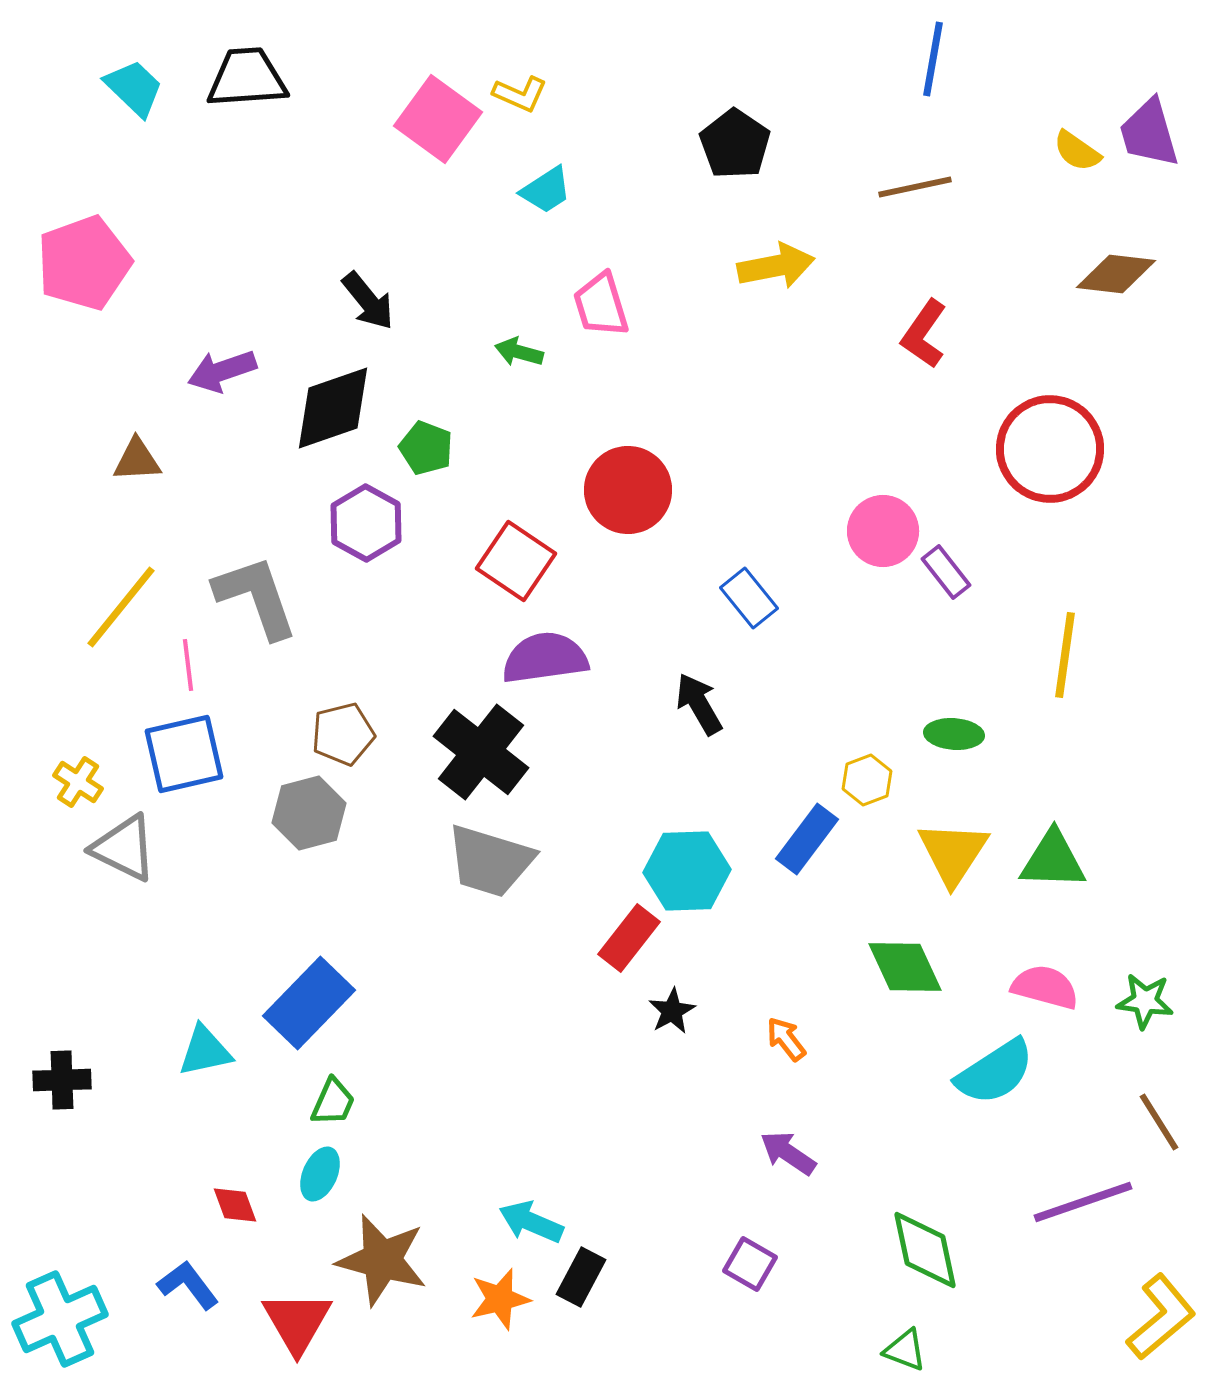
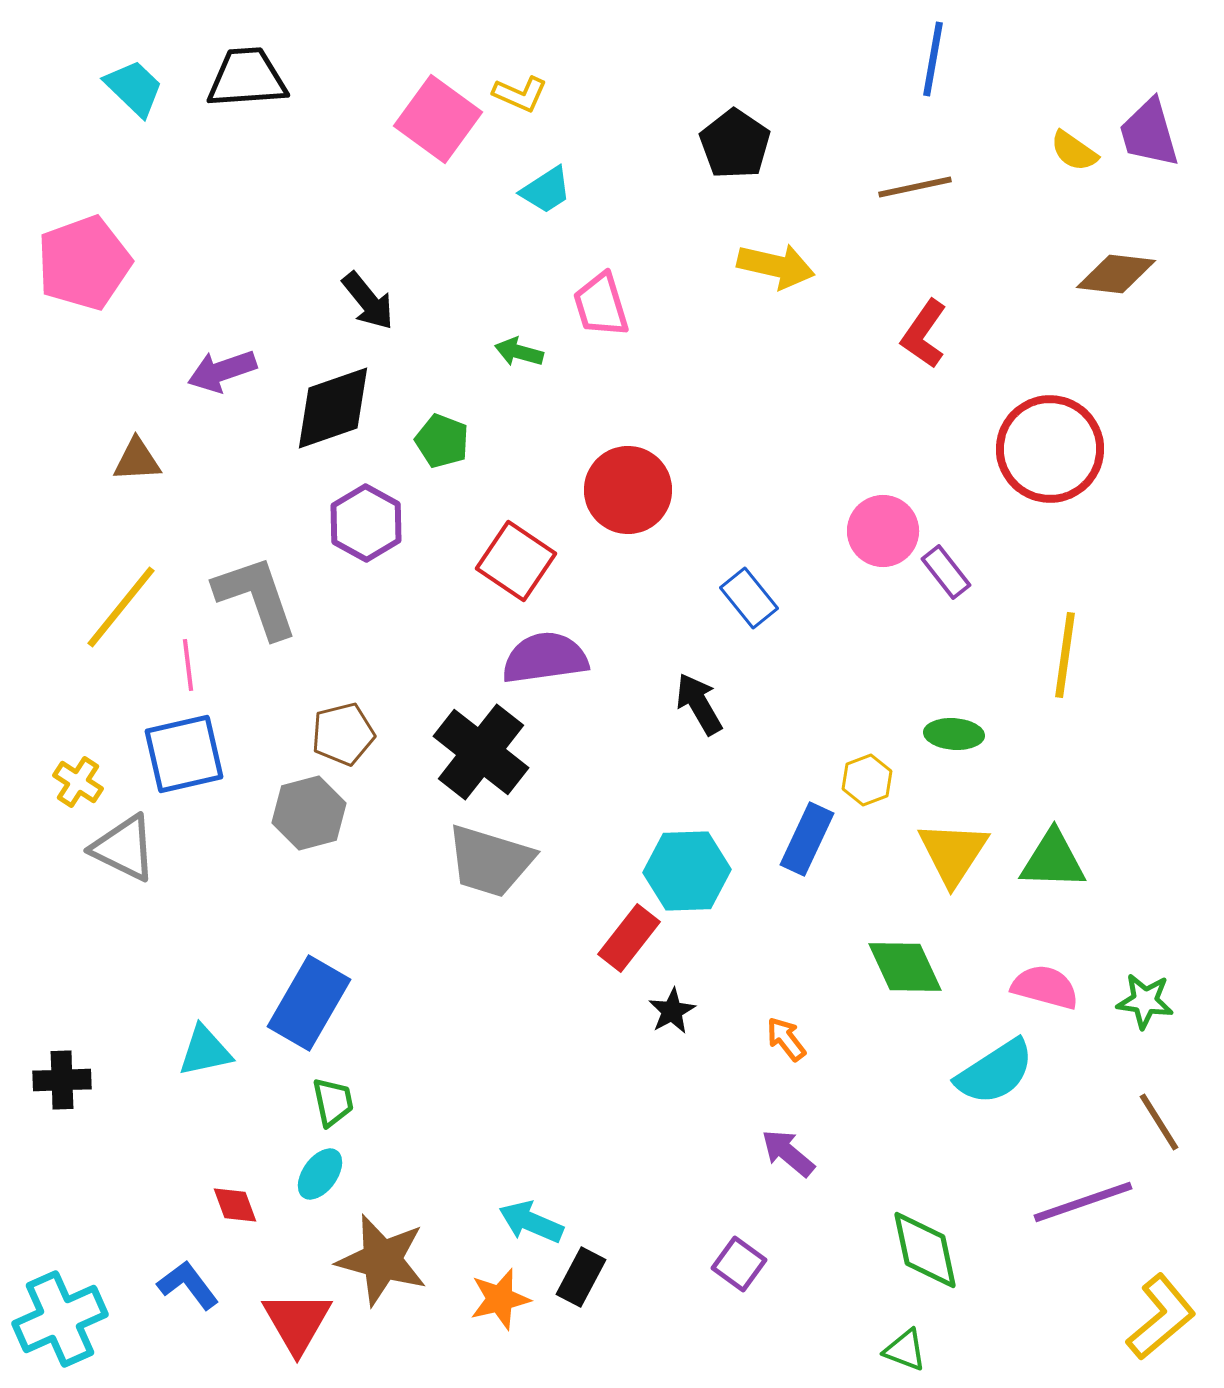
yellow semicircle at (1077, 151): moved 3 px left
yellow arrow at (776, 266): rotated 24 degrees clockwise
green pentagon at (426, 448): moved 16 px right, 7 px up
blue rectangle at (807, 839): rotated 12 degrees counterclockwise
blue rectangle at (309, 1003): rotated 14 degrees counterclockwise
green trapezoid at (333, 1102): rotated 36 degrees counterclockwise
purple arrow at (788, 1153): rotated 6 degrees clockwise
cyan ellipse at (320, 1174): rotated 12 degrees clockwise
purple square at (750, 1264): moved 11 px left; rotated 6 degrees clockwise
